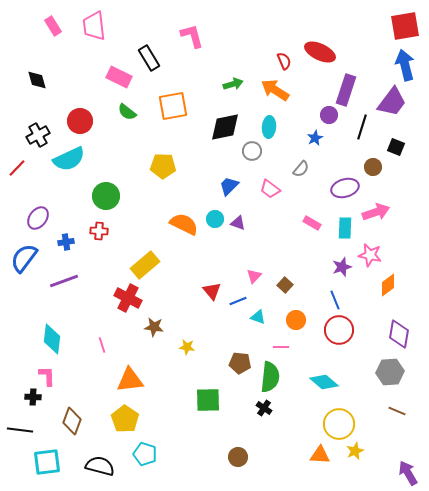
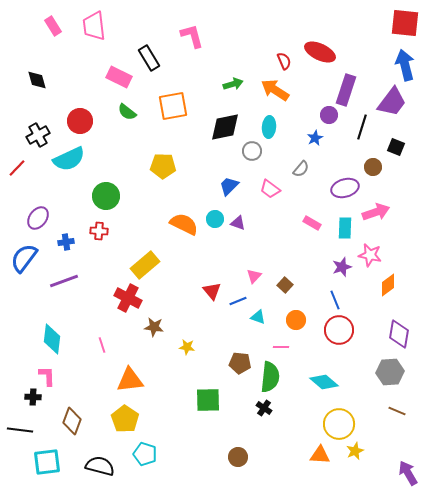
red square at (405, 26): moved 3 px up; rotated 16 degrees clockwise
